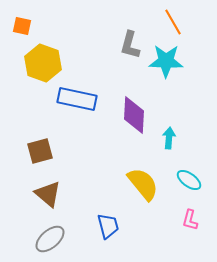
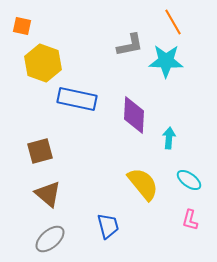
gray L-shape: rotated 116 degrees counterclockwise
